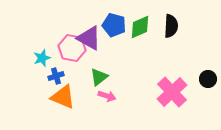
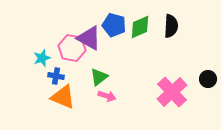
blue cross: rotated 28 degrees clockwise
